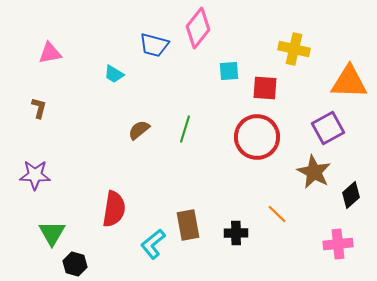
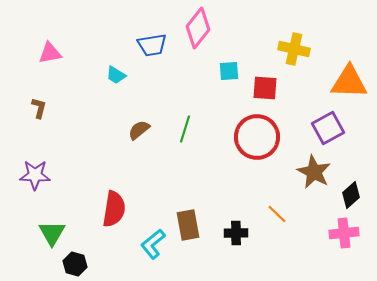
blue trapezoid: moved 2 px left; rotated 24 degrees counterclockwise
cyan trapezoid: moved 2 px right, 1 px down
pink cross: moved 6 px right, 11 px up
